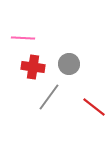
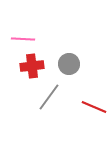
pink line: moved 1 px down
red cross: moved 1 px left, 1 px up; rotated 15 degrees counterclockwise
red line: rotated 15 degrees counterclockwise
